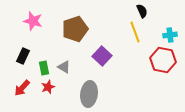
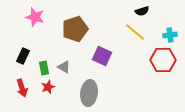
black semicircle: rotated 96 degrees clockwise
pink star: moved 2 px right, 4 px up
yellow line: rotated 30 degrees counterclockwise
purple square: rotated 18 degrees counterclockwise
red hexagon: rotated 10 degrees counterclockwise
red arrow: rotated 60 degrees counterclockwise
gray ellipse: moved 1 px up
